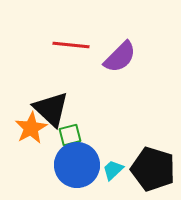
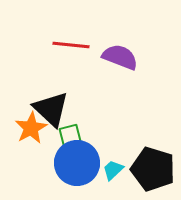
purple semicircle: rotated 114 degrees counterclockwise
blue circle: moved 2 px up
